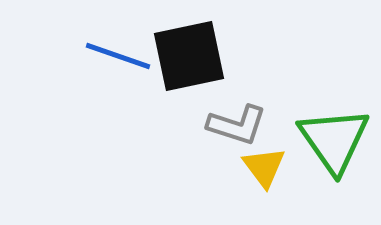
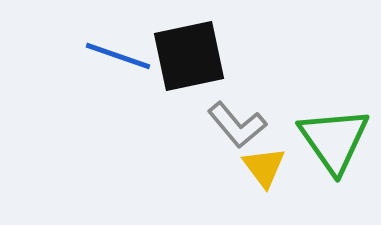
gray L-shape: rotated 32 degrees clockwise
